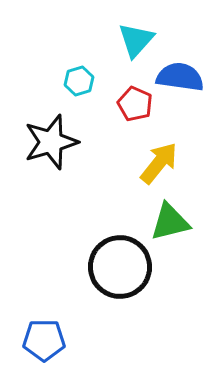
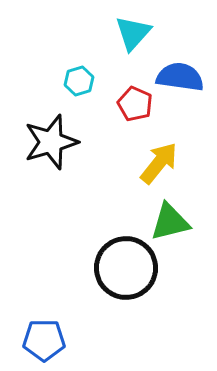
cyan triangle: moved 3 px left, 7 px up
black circle: moved 6 px right, 1 px down
